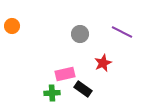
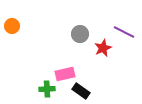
purple line: moved 2 px right
red star: moved 15 px up
black rectangle: moved 2 px left, 2 px down
green cross: moved 5 px left, 4 px up
